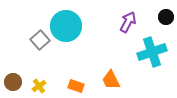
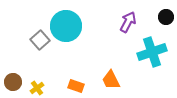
yellow cross: moved 2 px left, 2 px down
